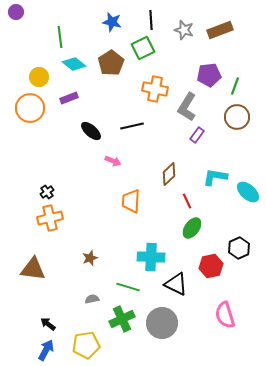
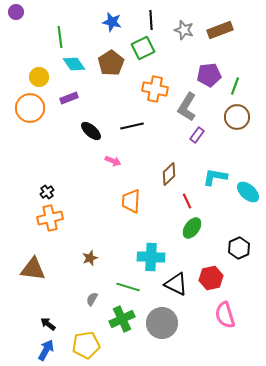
cyan diamond at (74, 64): rotated 15 degrees clockwise
red hexagon at (211, 266): moved 12 px down
gray semicircle at (92, 299): rotated 48 degrees counterclockwise
